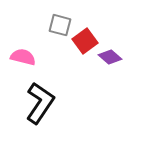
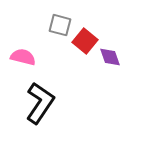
red square: rotated 15 degrees counterclockwise
purple diamond: rotated 30 degrees clockwise
